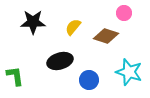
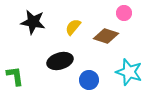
black star: rotated 10 degrees clockwise
